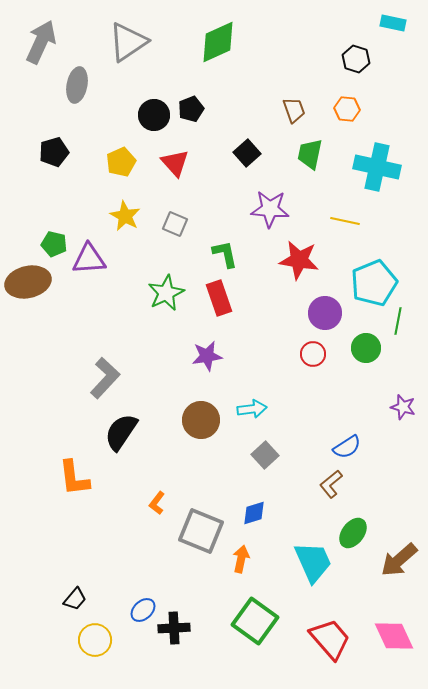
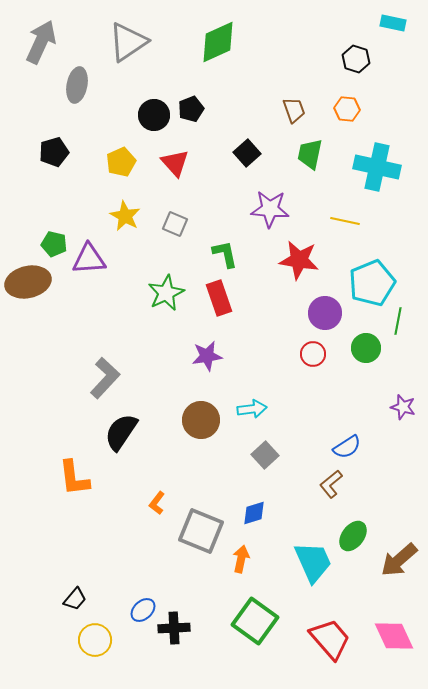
cyan pentagon at (374, 283): moved 2 px left
green ellipse at (353, 533): moved 3 px down
